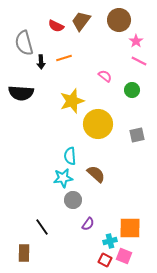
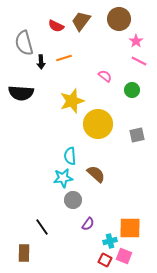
brown circle: moved 1 px up
